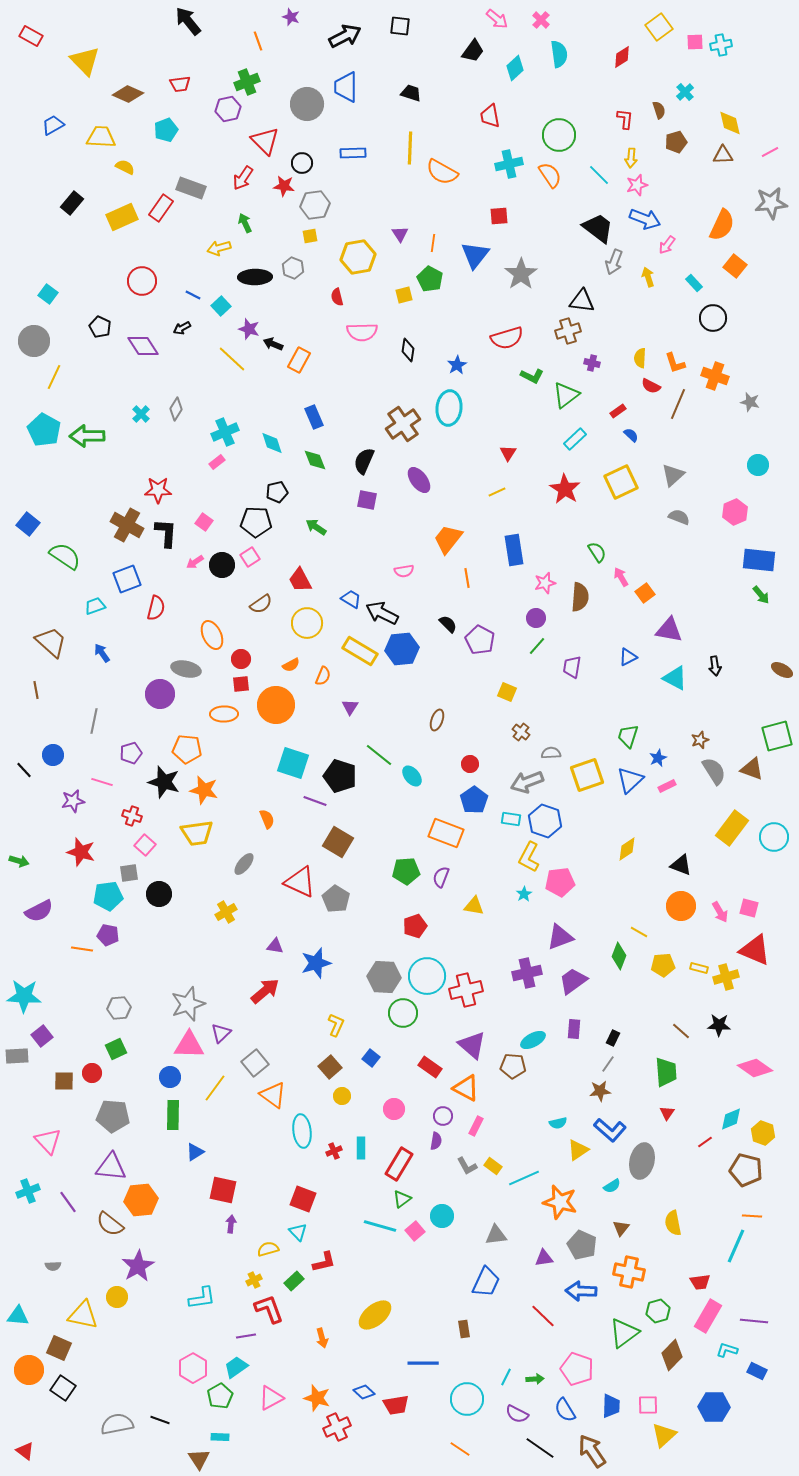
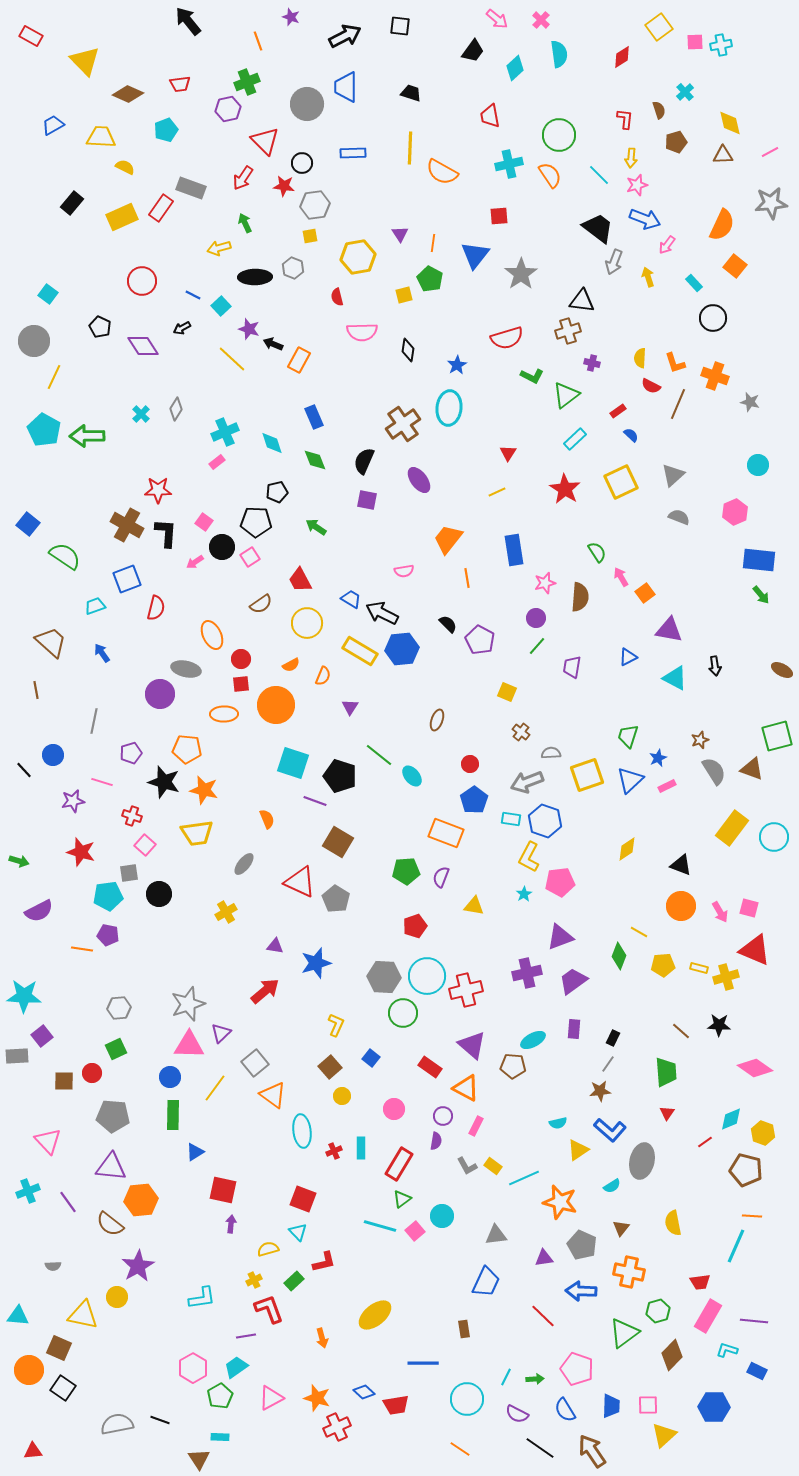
black circle at (222, 565): moved 18 px up
red triangle at (25, 1451): moved 8 px right; rotated 42 degrees counterclockwise
